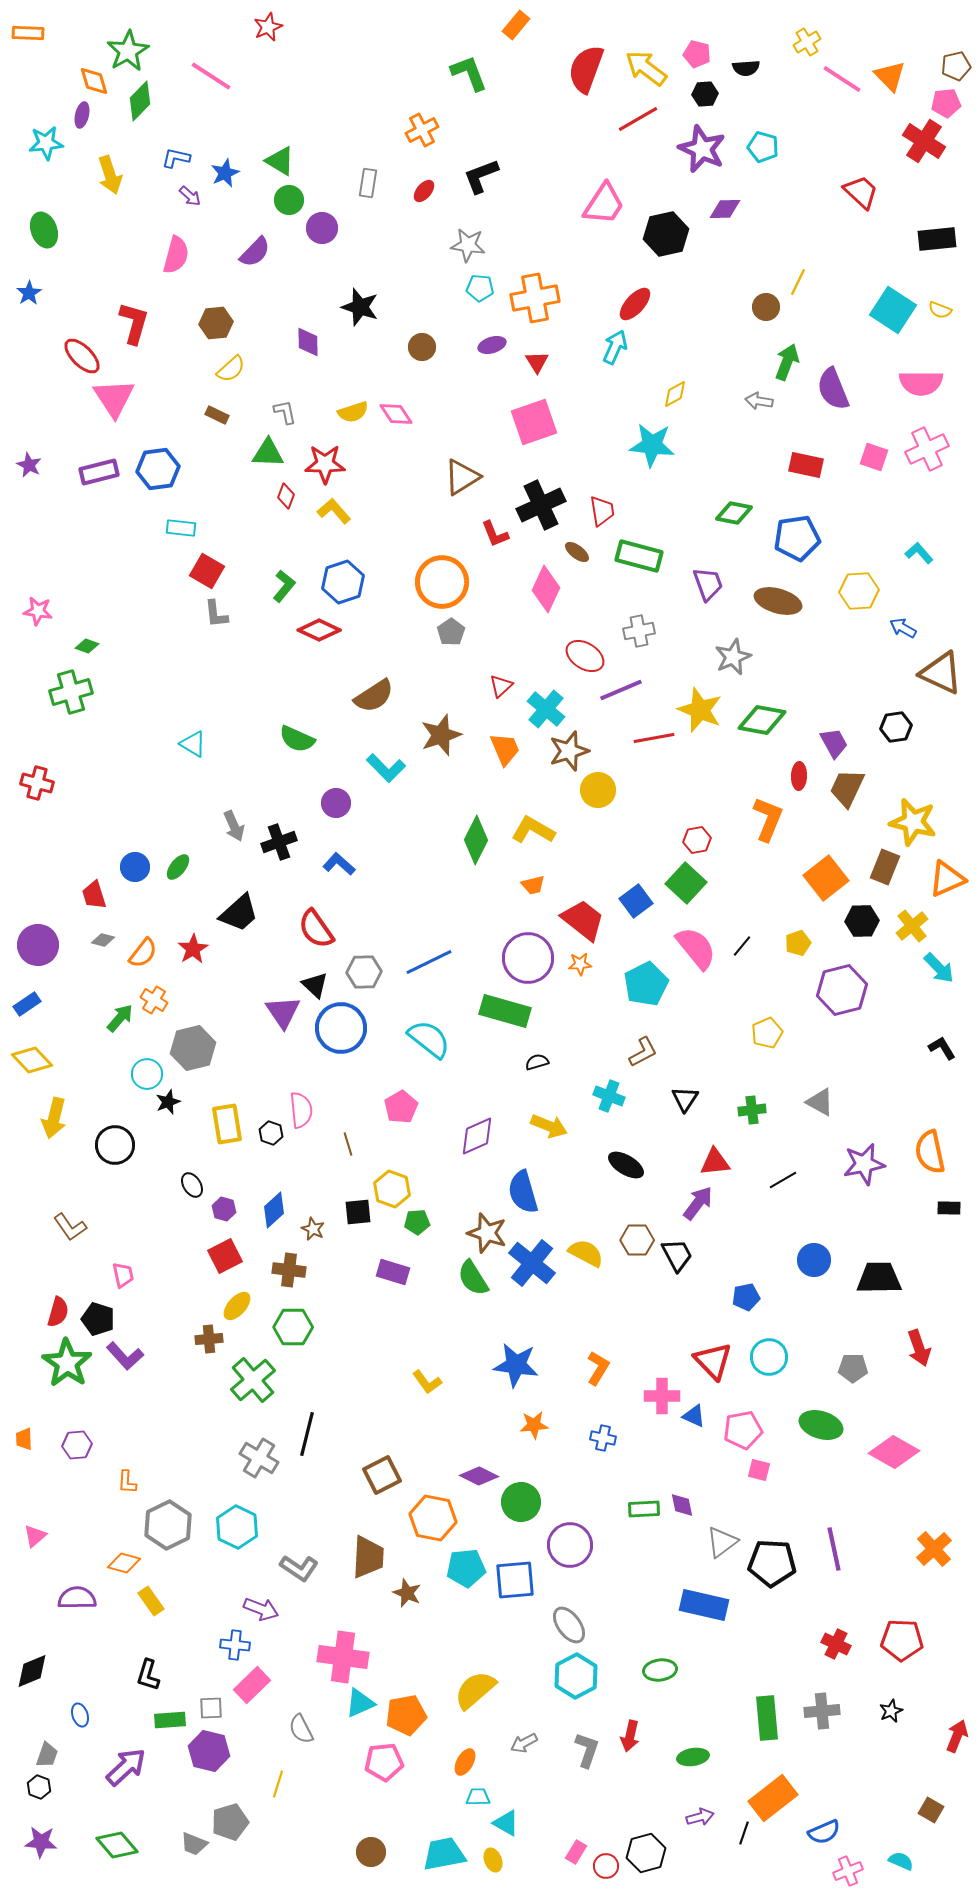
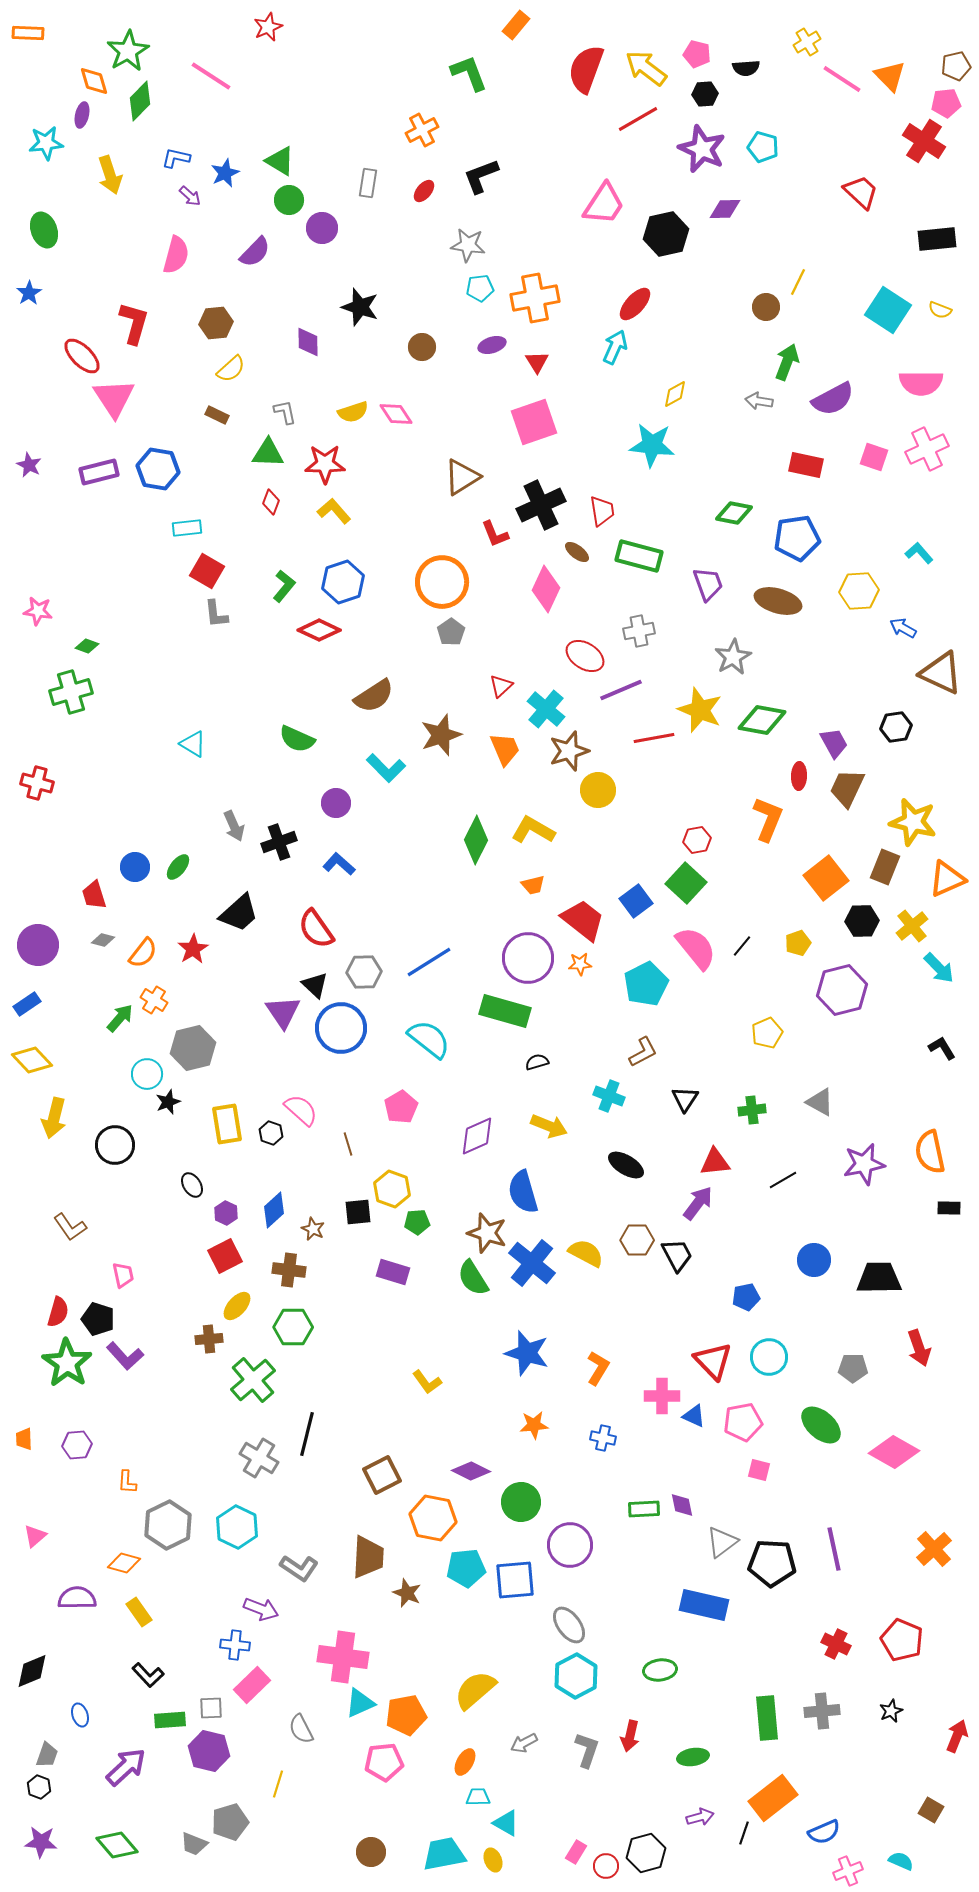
cyan pentagon at (480, 288): rotated 12 degrees counterclockwise
cyan square at (893, 310): moved 5 px left
purple semicircle at (833, 389): moved 10 px down; rotated 96 degrees counterclockwise
blue hexagon at (158, 469): rotated 18 degrees clockwise
red diamond at (286, 496): moved 15 px left, 6 px down
cyan rectangle at (181, 528): moved 6 px right; rotated 12 degrees counterclockwise
gray star at (733, 657): rotated 6 degrees counterclockwise
blue line at (429, 962): rotated 6 degrees counterclockwise
pink semicircle at (301, 1110): rotated 42 degrees counterclockwise
purple hexagon at (224, 1209): moved 2 px right, 4 px down; rotated 10 degrees clockwise
blue star at (516, 1365): moved 11 px right, 12 px up; rotated 9 degrees clockwise
green ellipse at (821, 1425): rotated 24 degrees clockwise
pink pentagon at (743, 1430): moved 8 px up
purple diamond at (479, 1476): moved 8 px left, 5 px up
yellow rectangle at (151, 1601): moved 12 px left, 11 px down
red pentagon at (902, 1640): rotated 21 degrees clockwise
black L-shape at (148, 1675): rotated 60 degrees counterclockwise
